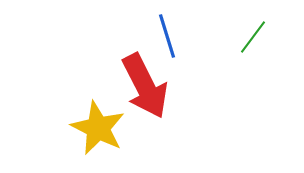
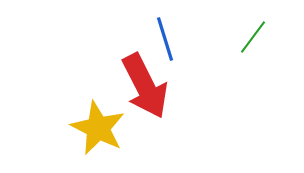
blue line: moved 2 px left, 3 px down
